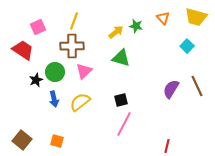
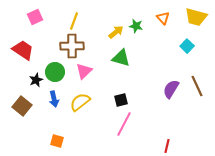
pink square: moved 3 px left, 10 px up
brown square: moved 34 px up
